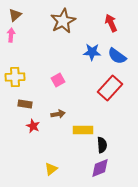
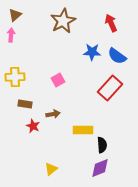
brown arrow: moved 5 px left
